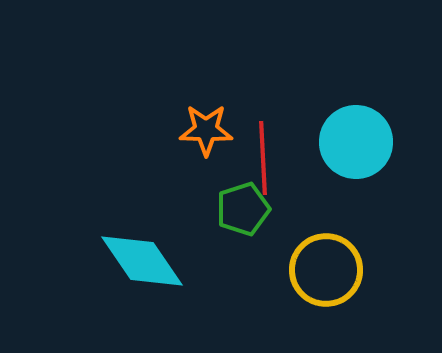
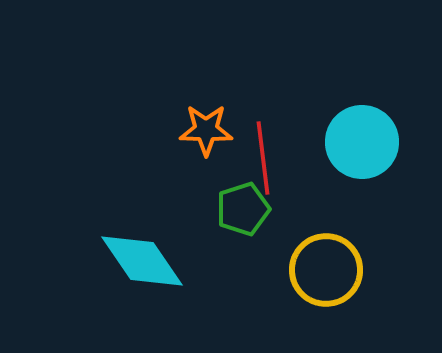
cyan circle: moved 6 px right
red line: rotated 4 degrees counterclockwise
